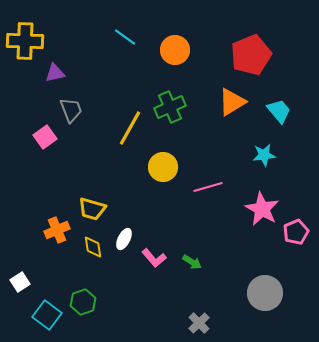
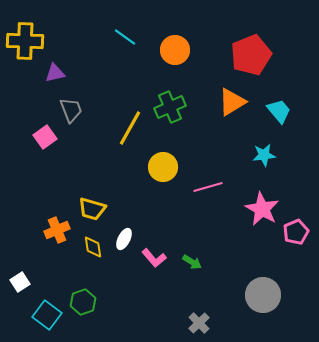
gray circle: moved 2 px left, 2 px down
